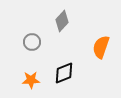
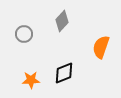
gray circle: moved 8 px left, 8 px up
